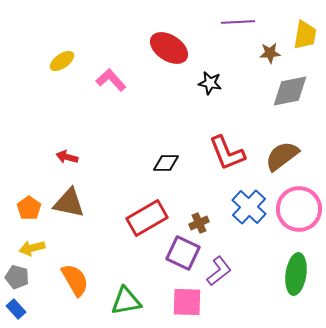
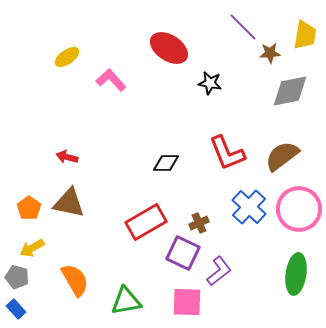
purple line: moved 5 px right, 5 px down; rotated 48 degrees clockwise
yellow ellipse: moved 5 px right, 4 px up
red rectangle: moved 1 px left, 4 px down
yellow arrow: rotated 15 degrees counterclockwise
